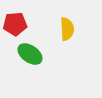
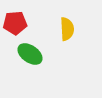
red pentagon: moved 1 px up
